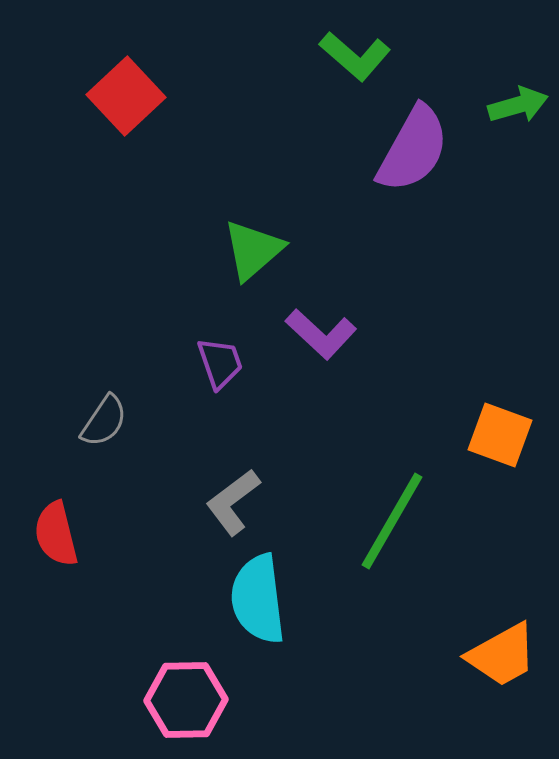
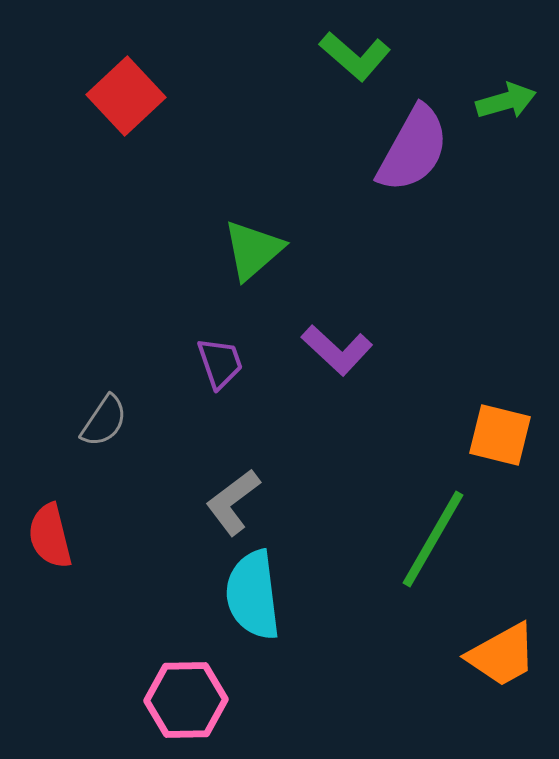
green arrow: moved 12 px left, 4 px up
purple L-shape: moved 16 px right, 16 px down
orange square: rotated 6 degrees counterclockwise
green line: moved 41 px right, 18 px down
red semicircle: moved 6 px left, 2 px down
cyan semicircle: moved 5 px left, 4 px up
